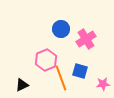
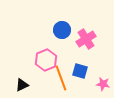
blue circle: moved 1 px right, 1 px down
pink star: rotated 16 degrees clockwise
